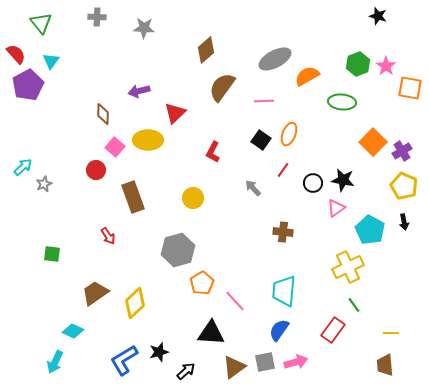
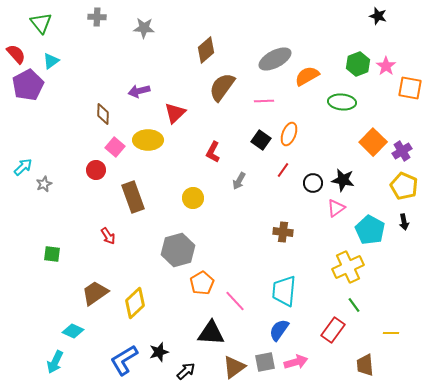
cyan triangle at (51, 61): rotated 18 degrees clockwise
gray arrow at (253, 188): moved 14 px left, 7 px up; rotated 108 degrees counterclockwise
brown trapezoid at (385, 365): moved 20 px left
